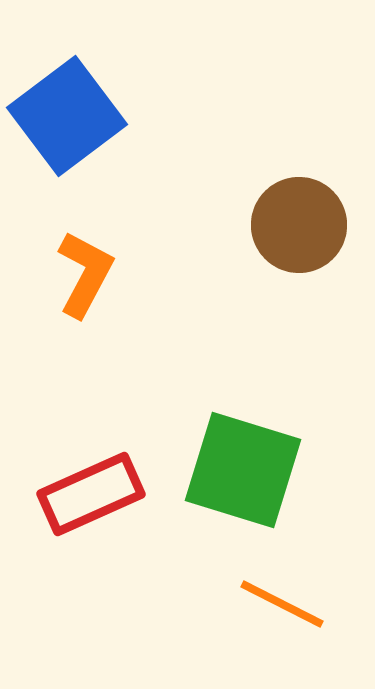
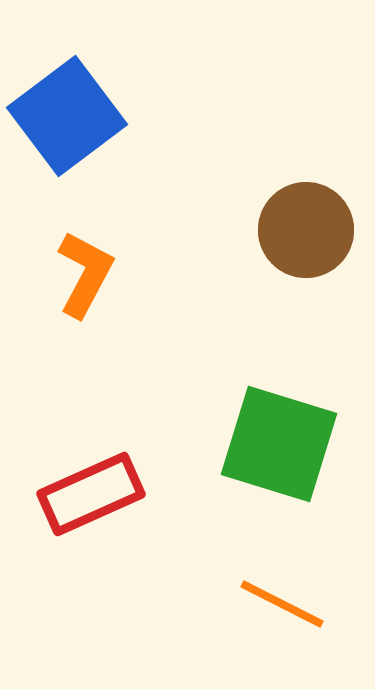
brown circle: moved 7 px right, 5 px down
green square: moved 36 px right, 26 px up
